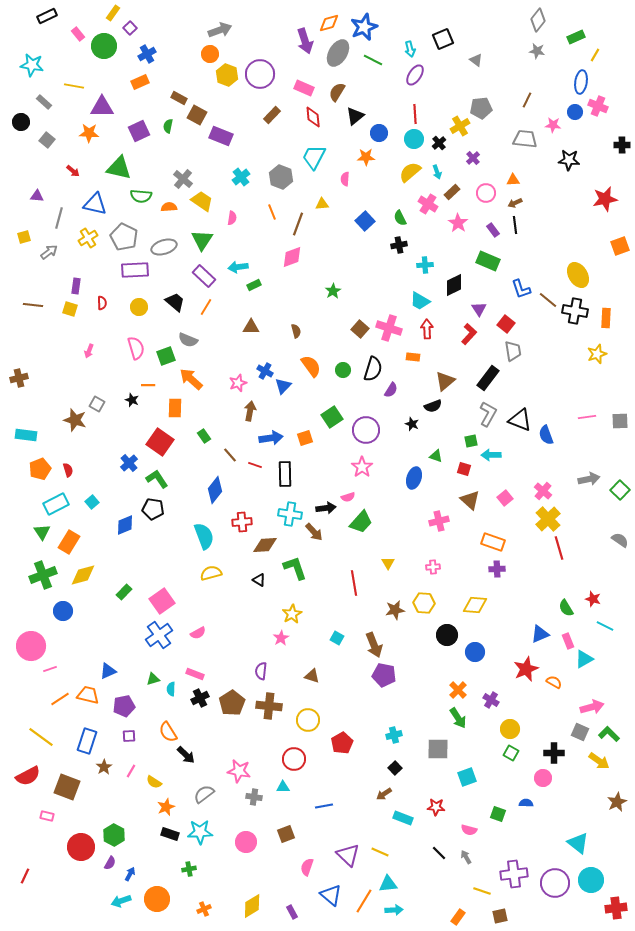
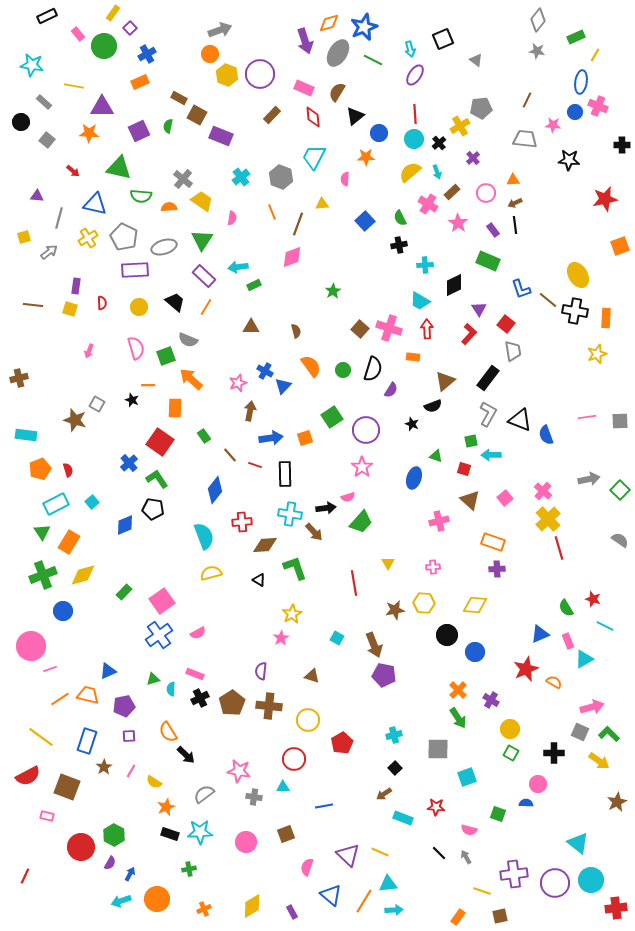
pink circle at (543, 778): moved 5 px left, 6 px down
